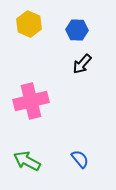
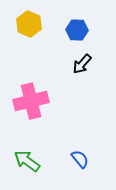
green arrow: rotated 8 degrees clockwise
